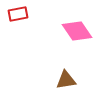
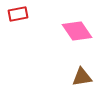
brown triangle: moved 16 px right, 3 px up
